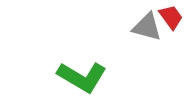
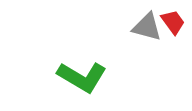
red trapezoid: moved 2 px right, 5 px down
